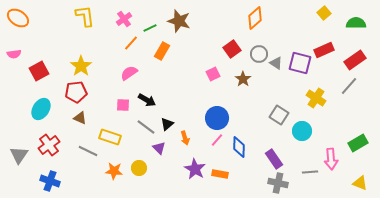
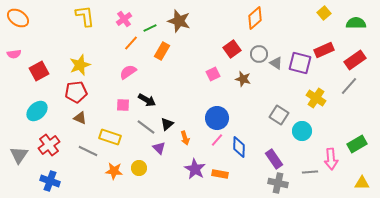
yellow star at (81, 66): moved 1 px left, 1 px up; rotated 15 degrees clockwise
pink semicircle at (129, 73): moved 1 px left, 1 px up
brown star at (243, 79): rotated 21 degrees counterclockwise
cyan ellipse at (41, 109): moved 4 px left, 2 px down; rotated 15 degrees clockwise
green rectangle at (358, 143): moved 1 px left, 1 px down
yellow triangle at (360, 183): moved 2 px right; rotated 21 degrees counterclockwise
